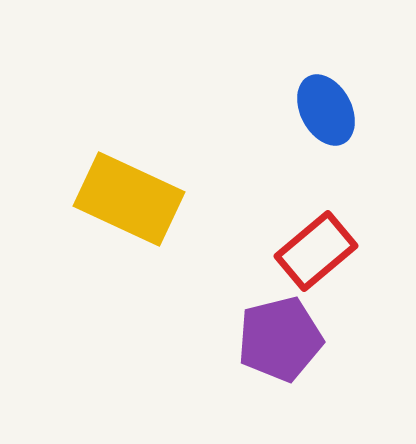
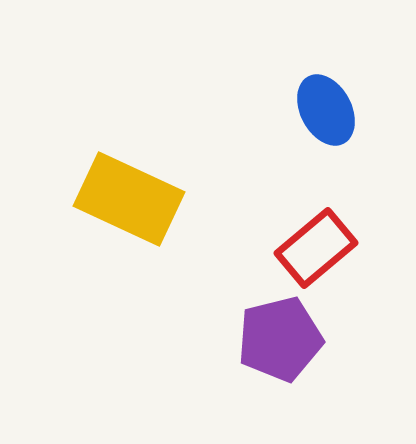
red rectangle: moved 3 px up
